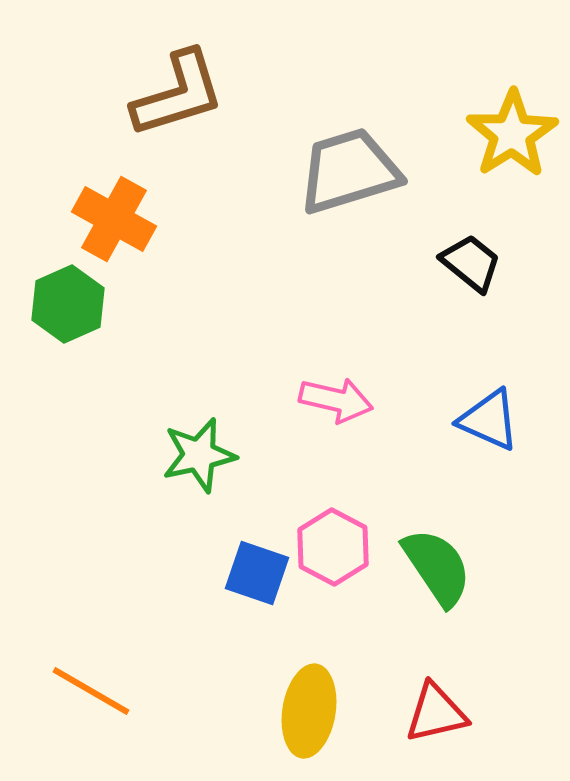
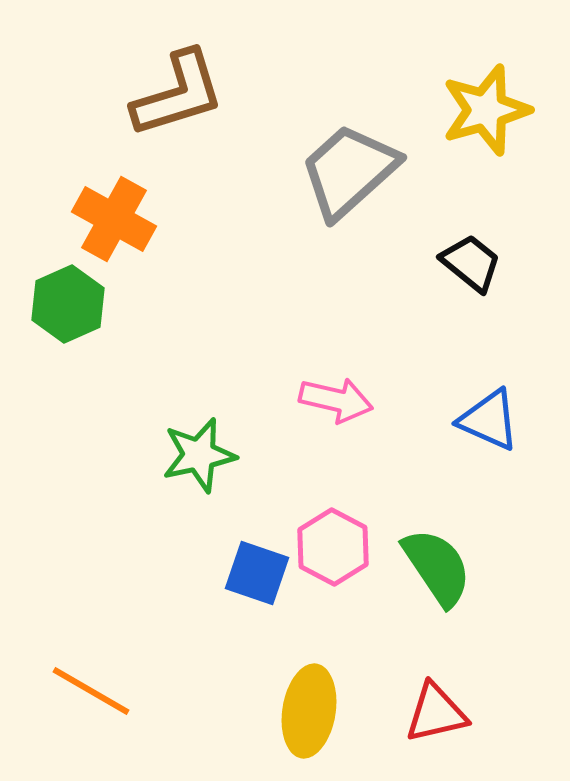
yellow star: moved 26 px left, 24 px up; rotated 16 degrees clockwise
gray trapezoid: rotated 25 degrees counterclockwise
